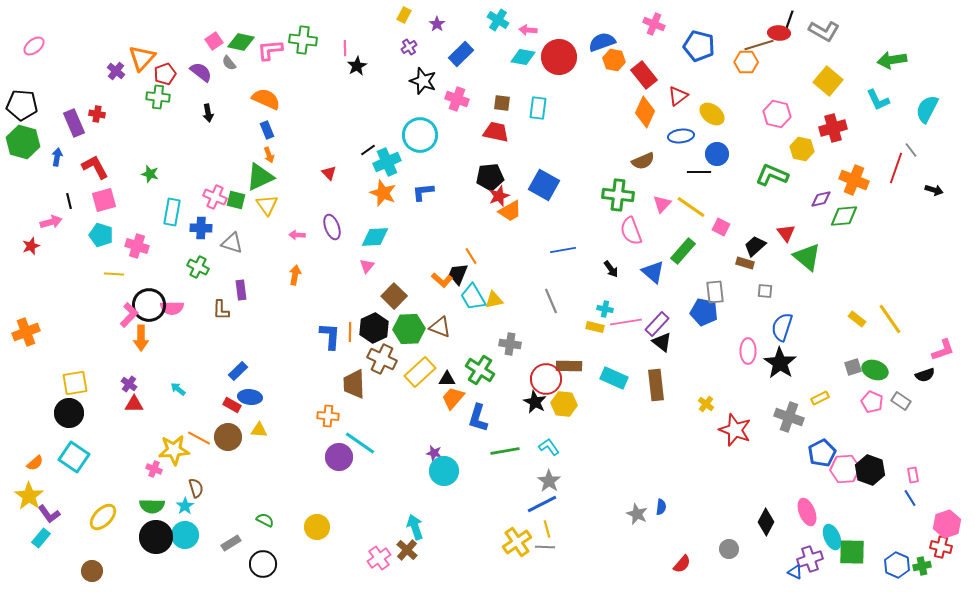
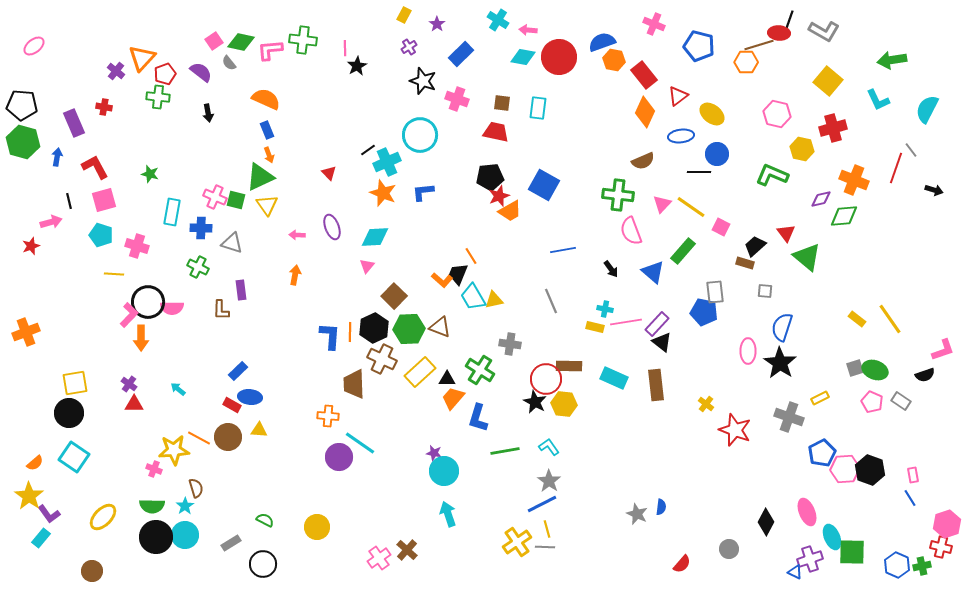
red cross at (97, 114): moved 7 px right, 7 px up
black circle at (149, 305): moved 1 px left, 3 px up
gray square at (853, 367): moved 2 px right, 1 px down
cyan arrow at (415, 527): moved 33 px right, 13 px up
